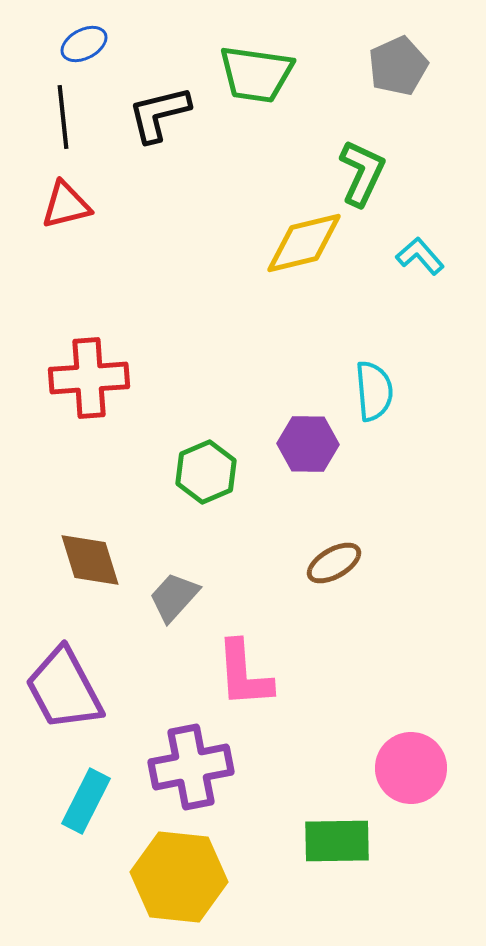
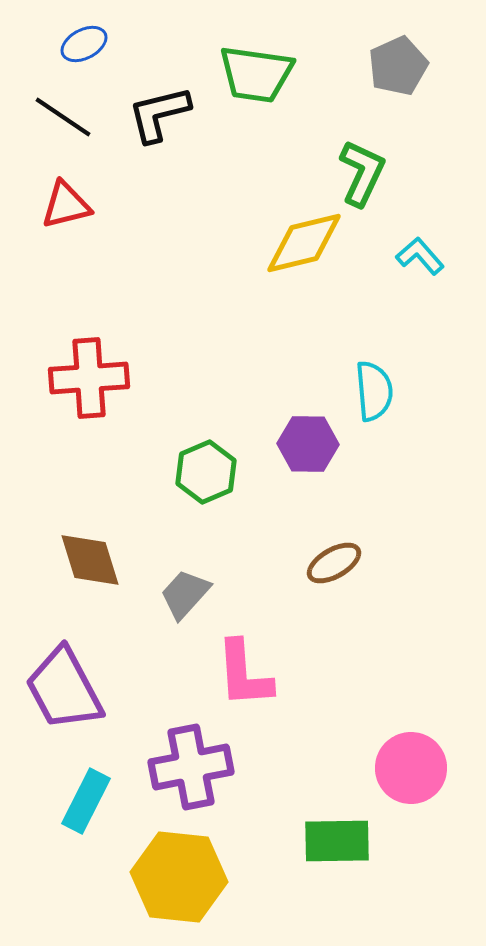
black line: rotated 50 degrees counterclockwise
gray trapezoid: moved 11 px right, 3 px up
